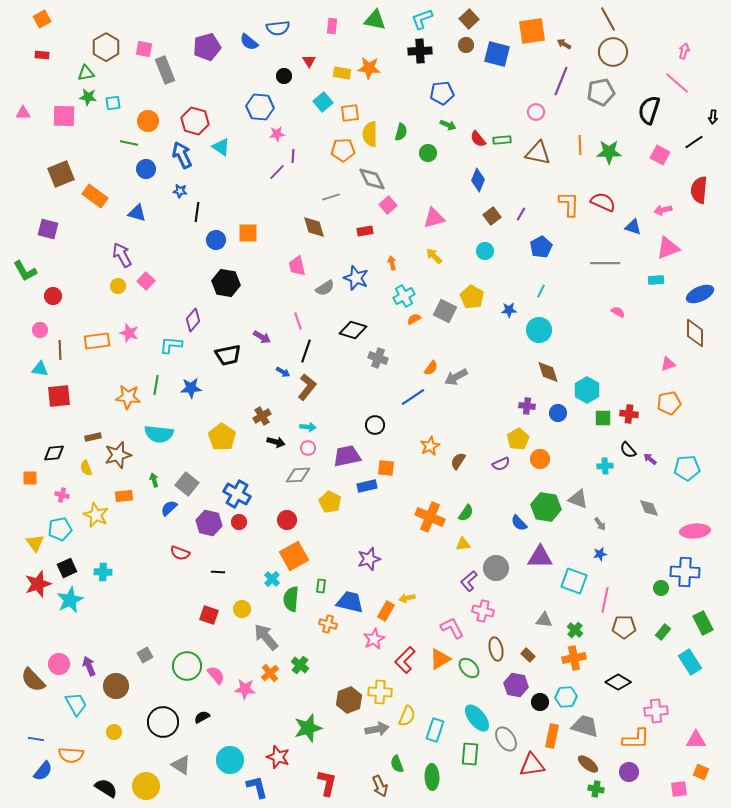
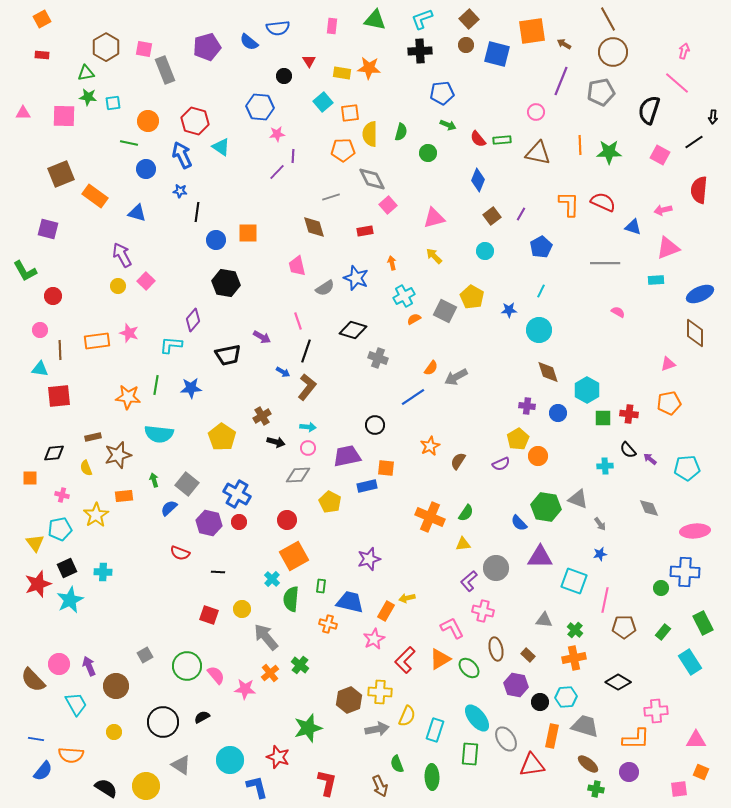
orange circle at (540, 459): moved 2 px left, 3 px up
yellow star at (96, 515): rotated 15 degrees clockwise
